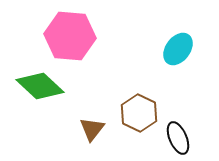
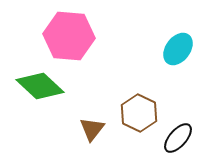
pink hexagon: moved 1 px left
black ellipse: rotated 64 degrees clockwise
